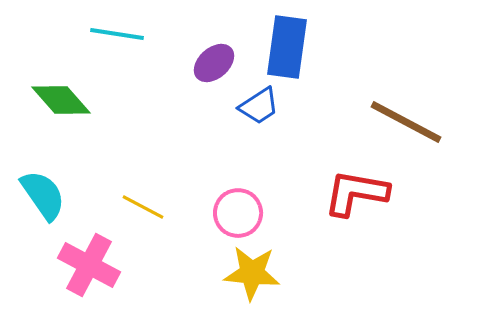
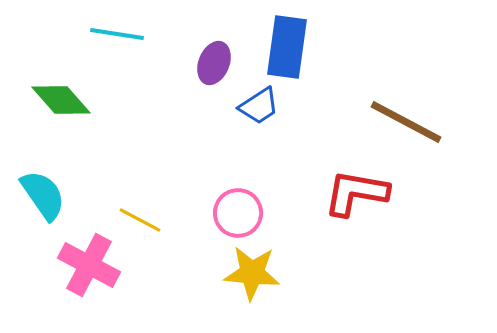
purple ellipse: rotated 27 degrees counterclockwise
yellow line: moved 3 px left, 13 px down
